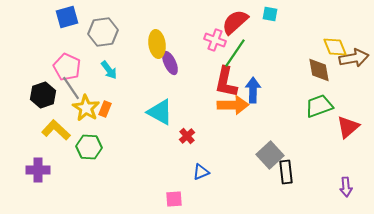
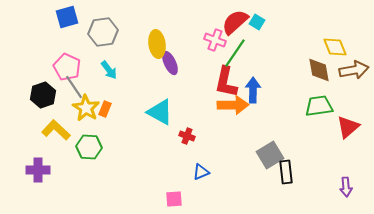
cyan square: moved 13 px left, 8 px down; rotated 21 degrees clockwise
brown arrow: moved 12 px down
gray line: moved 3 px right, 1 px up
green trapezoid: rotated 12 degrees clockwise
red cross: rotated 28 degrees counterclockwise
gray square: rotated 12 degrees clockwise
